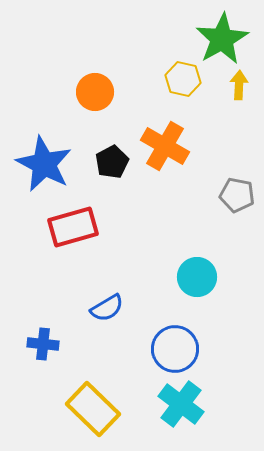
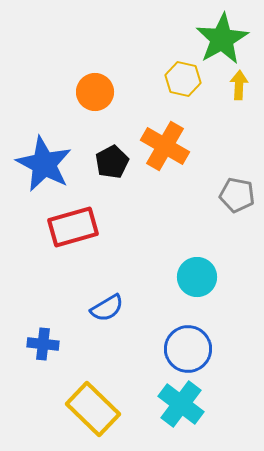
blue circle: moved 13 px right
